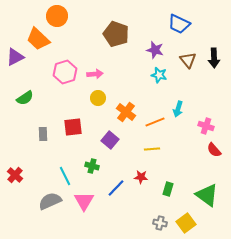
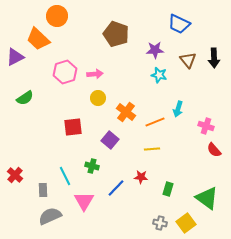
purple star: rotated 18 degrees counterclockwise
gray rectangle: moved 56 px down
green triangle: moved 3 px down
gray semicircle: moved 15 px down
